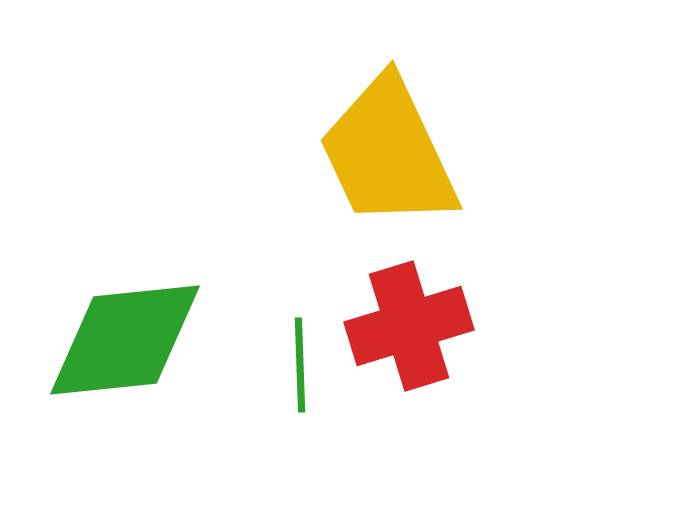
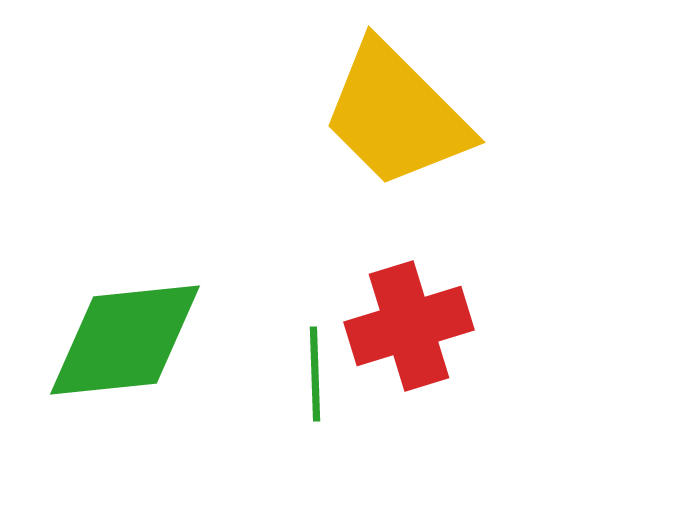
yellow trapezoid: moved 8 px right, 38 px up; rotated 20 degrees counterclockwise
green line: moved 15 px right, 9 px down
